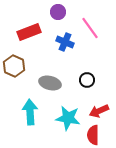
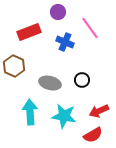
black circle: moved 5 px left
cyan star: moved 4 px left, 2 px up
red semicircle: rotated 120 degrees counterclockwise
